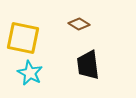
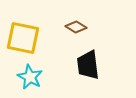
brown diamond: moved 3 px left, 3 px down
cyan star: moved 4 px down
